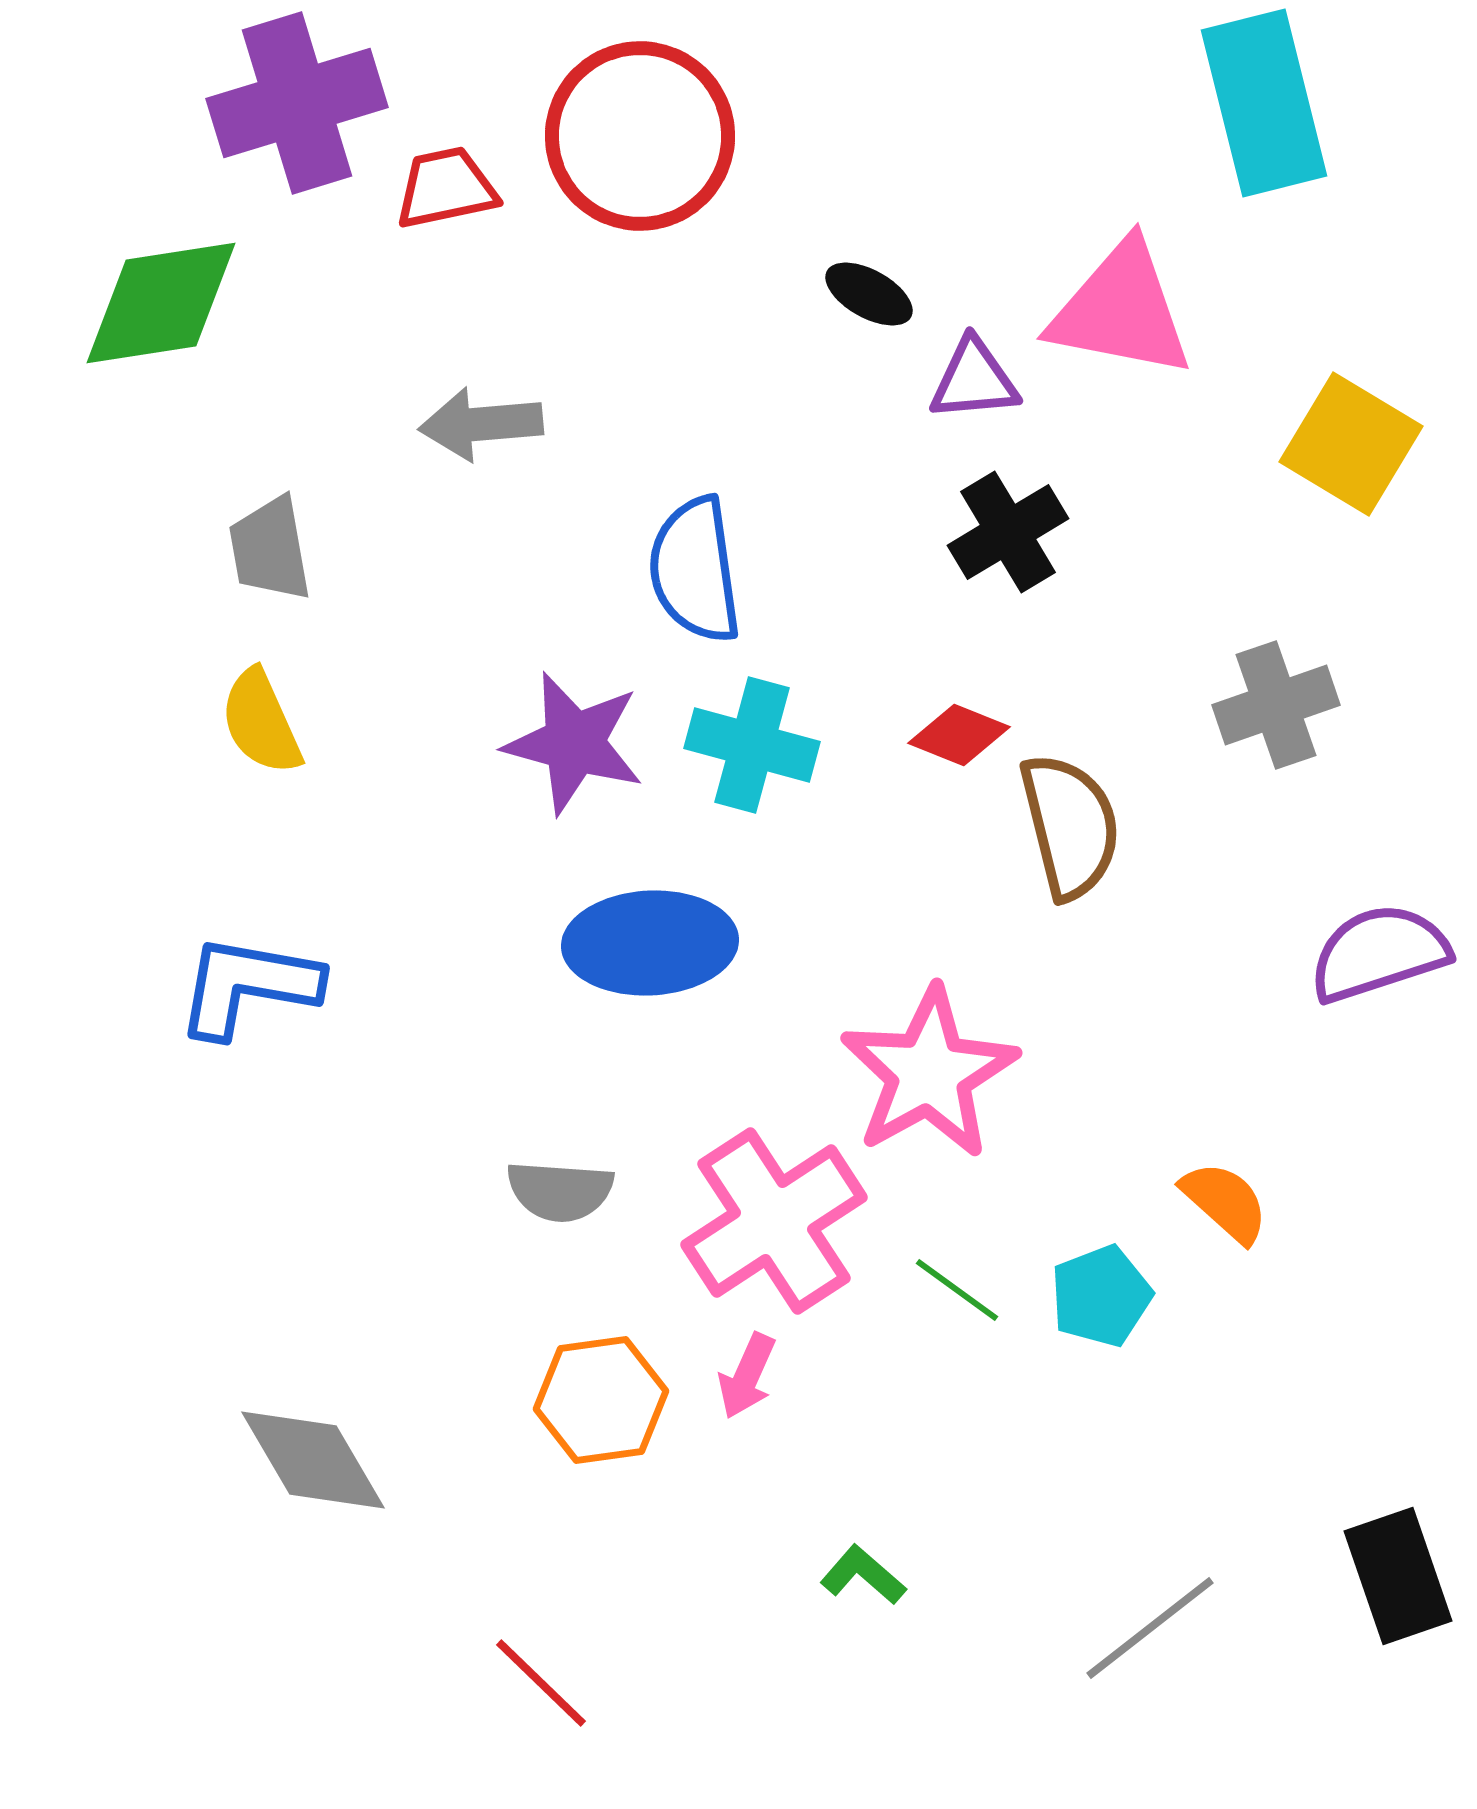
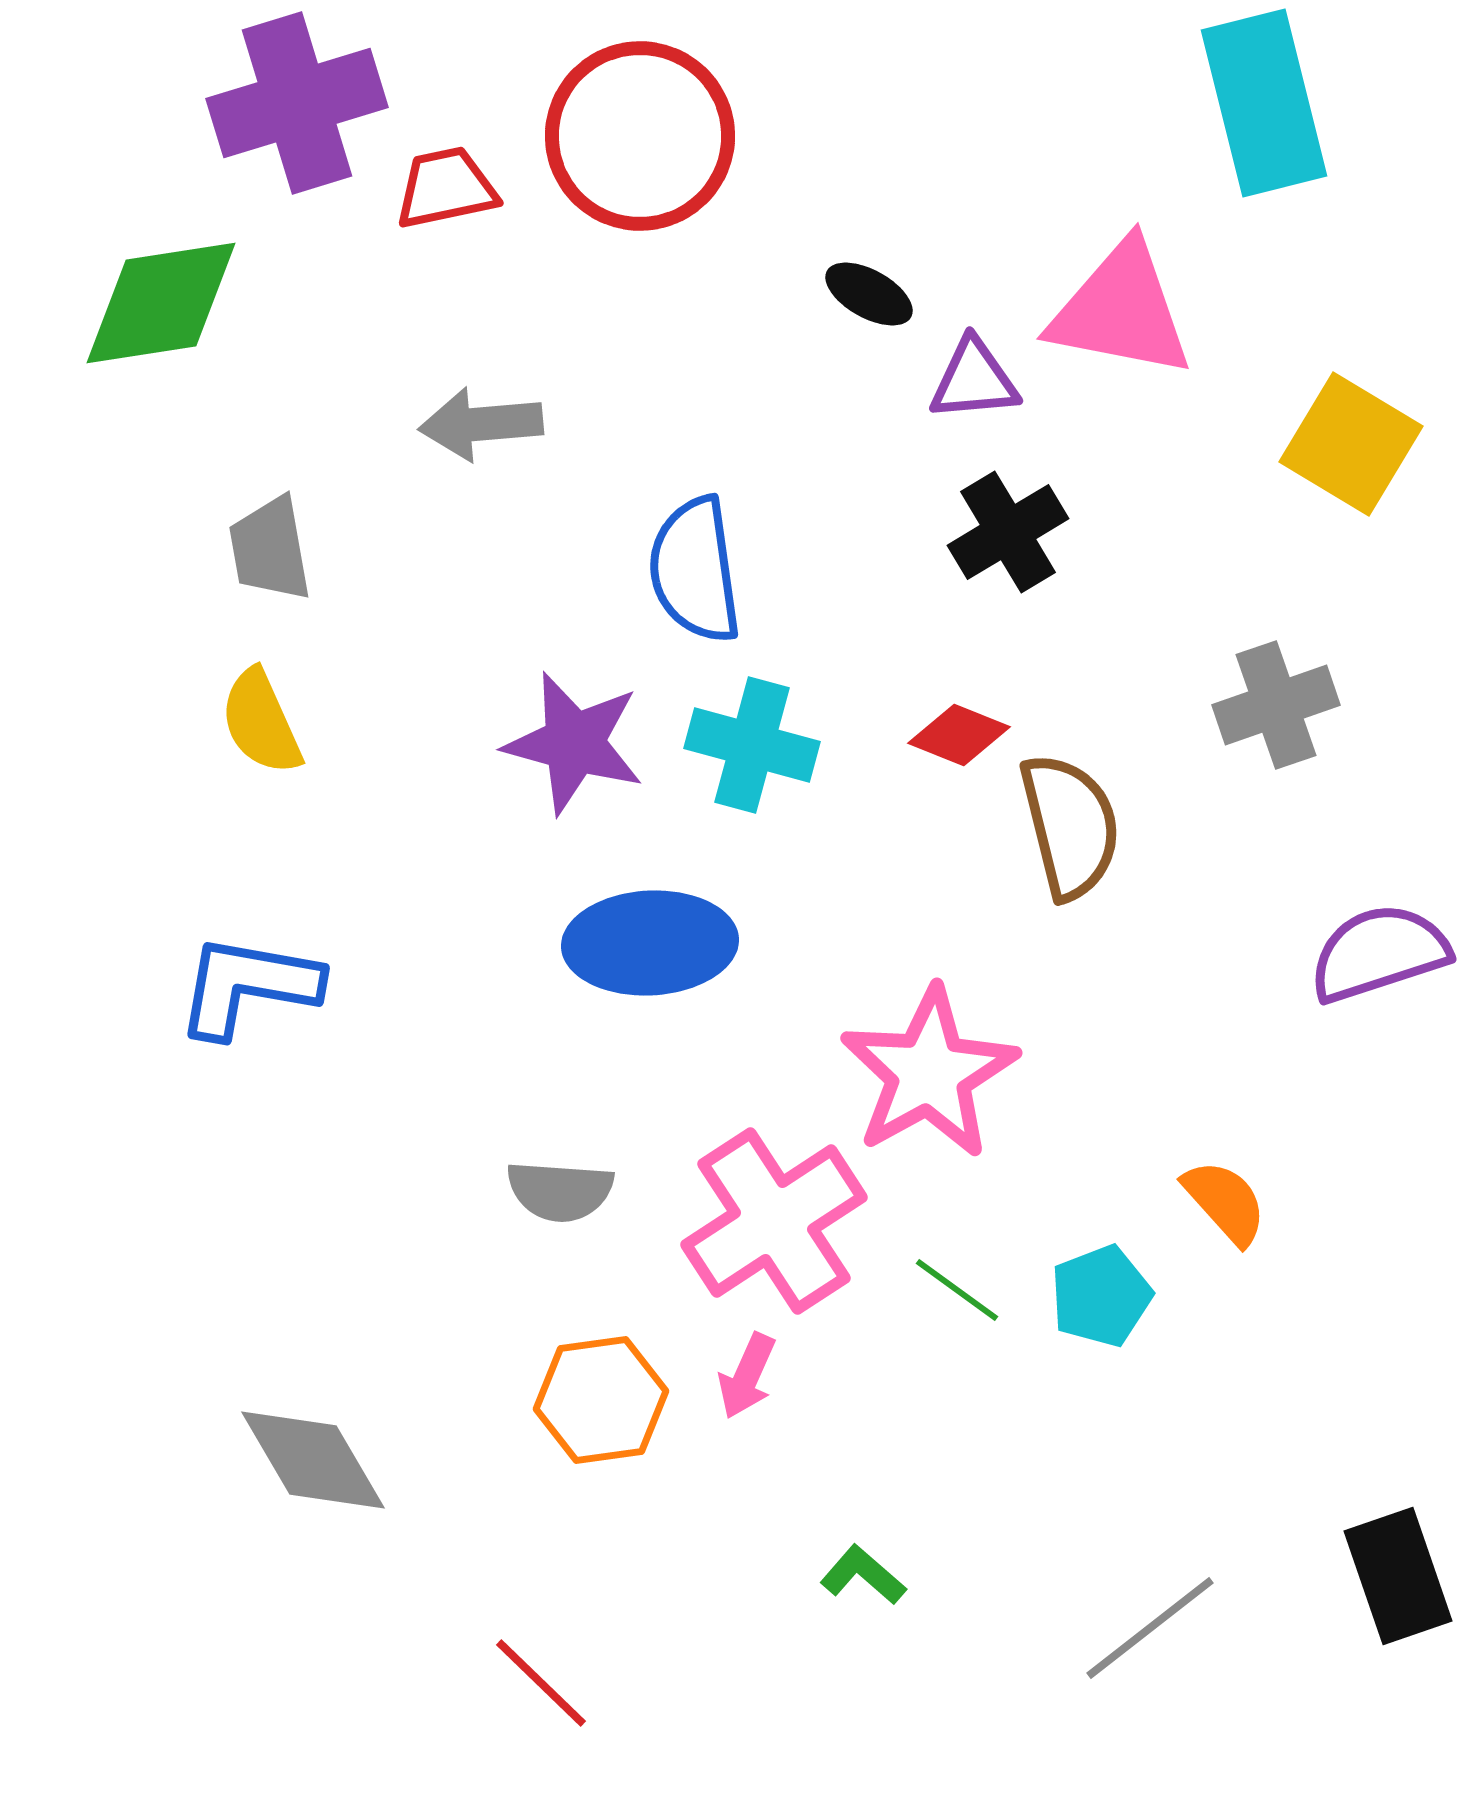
orange semicircle: rotated 6 degrees clockwise
